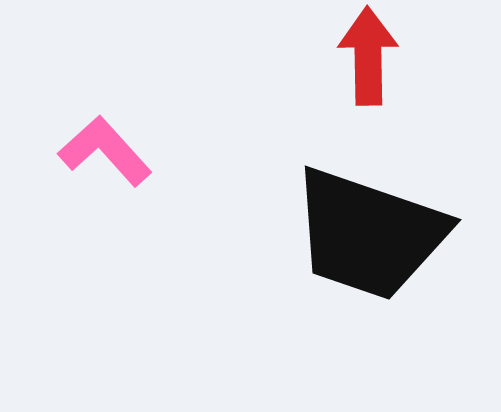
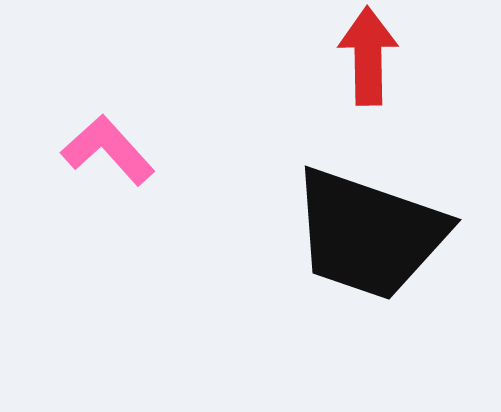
pink L-shape: moved 3 px right, 1 px up
